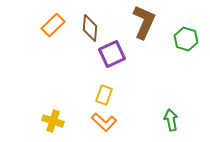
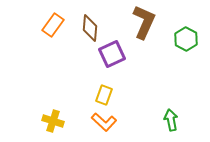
orange rectangle: rotated 10 degrees counterclockwise
green hexagon: rotated 10 degrees clockwise
